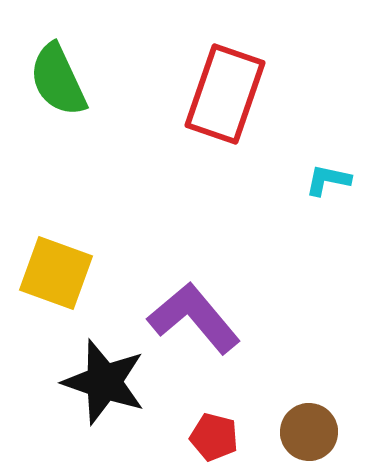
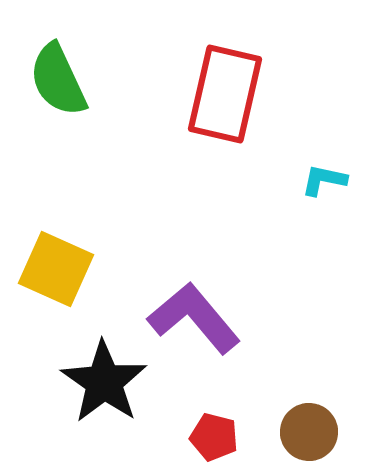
red rectangle: rotated 6 degrees counterclockwise
cyan L-shape: moved 4 px left
yellow square: moved 4 px up; rotated 4 degrees clockwise
black star: rotated 16 degrees clockwise
